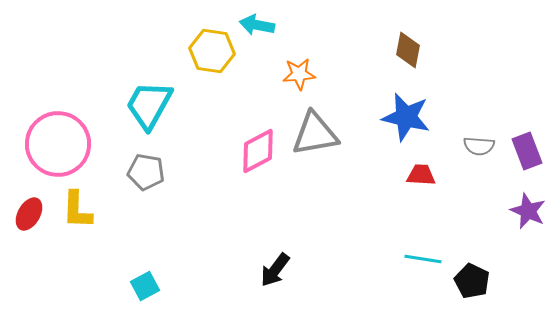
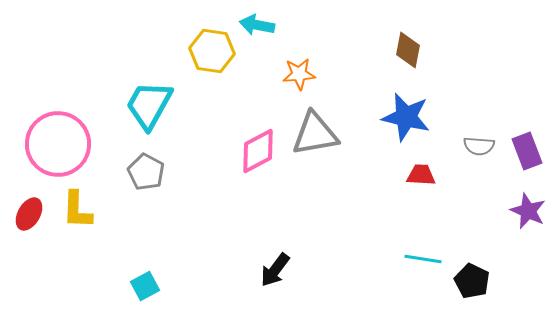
gray pentagon: rotated 18 degrees clockwise
